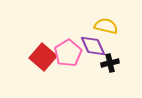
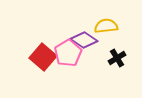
yellow semicircle: rotated 20 degrees counterclockwise
purple diamond: moved 9 px left, 6 px up; rotated 32 degrees counterclockwise
black cross: moved 7 px right, 5 px up; rotated 18 degrees counterclockwise
